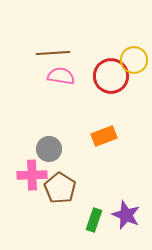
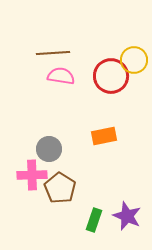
orange rectangle: rotated 10 degrees clockwise
purple star: moved 1 px right, 1 px down
